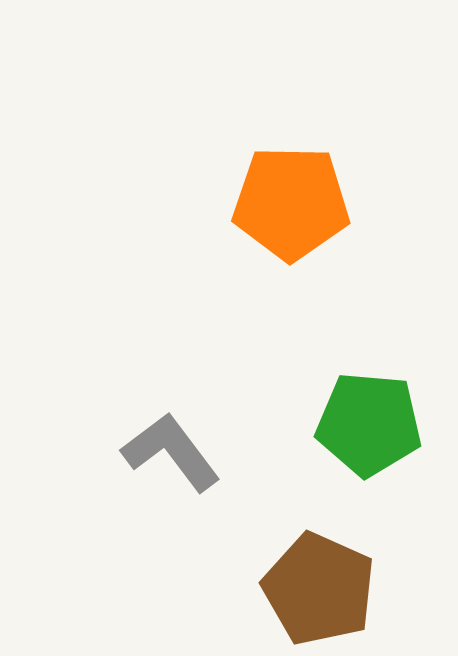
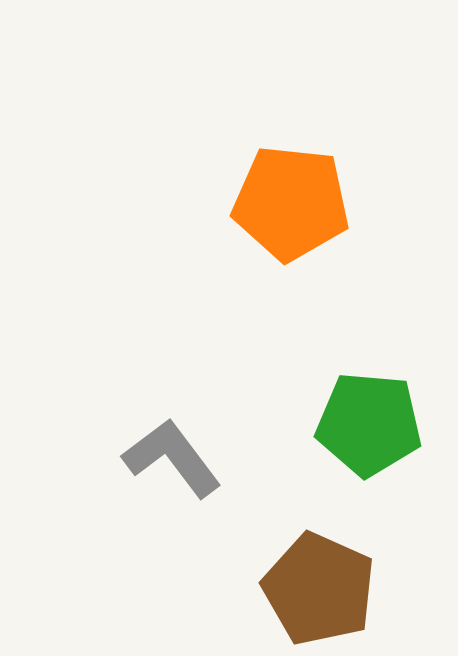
orange pentagon: rotated 5 degrees clockwise
gray L-shape: moved 1 px right, 6 px down
